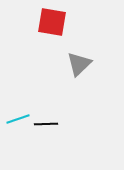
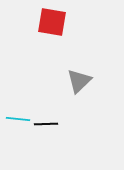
gray triangle: moved 17 px down
cyan line: rotated 25 degrees clockwise
